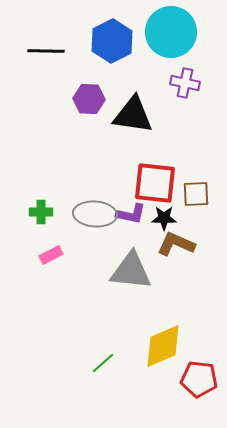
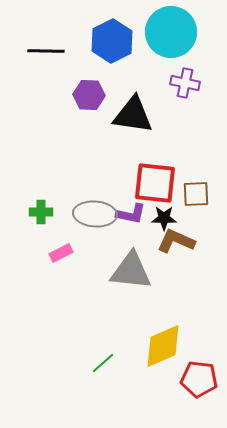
purple hexagon: moved 4 px up
brown L-shape: moved 3 px up
pink rectangle: moved 10 px right, 2 px up
